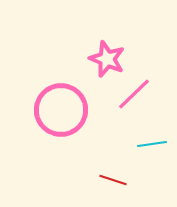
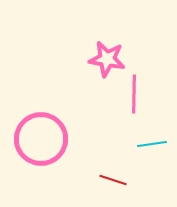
pink star: rotated 12 degrees counterclockwise
pink line: rotated 45 degrees counterclockwise
pink circle: moved 20 px left, 29 px down
